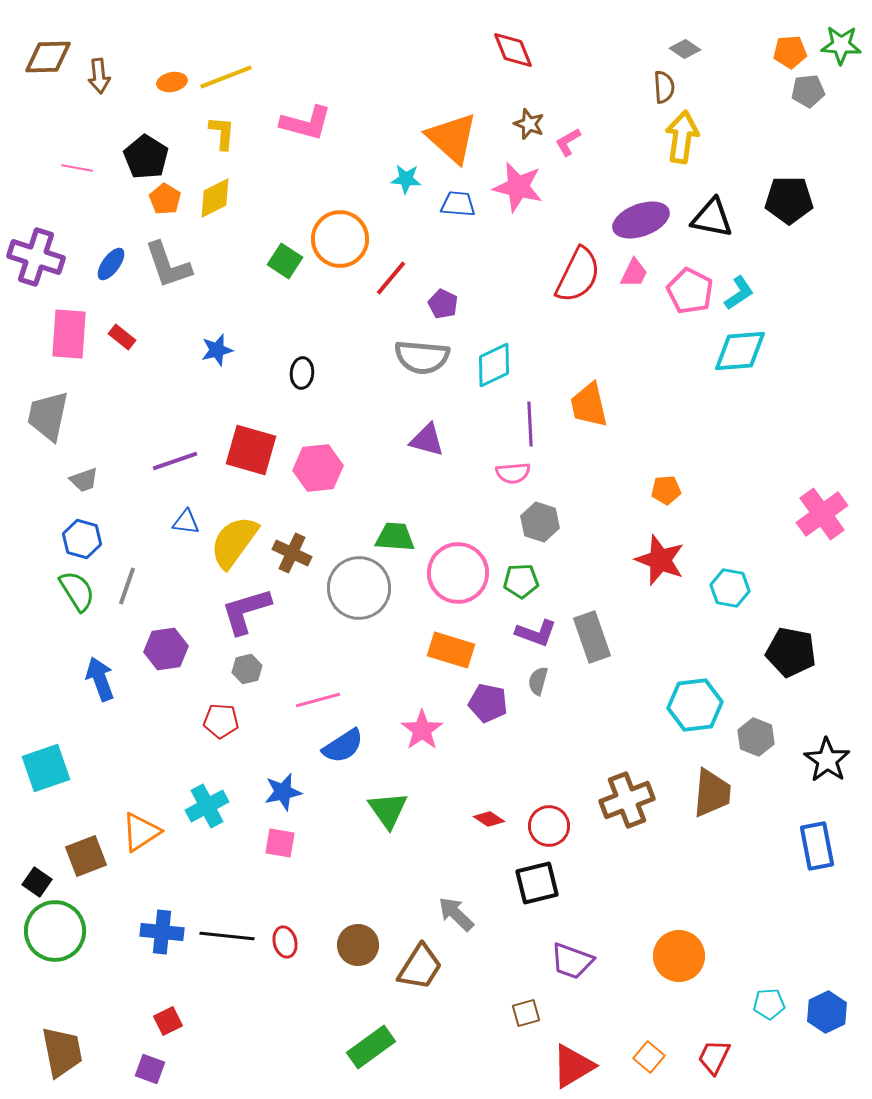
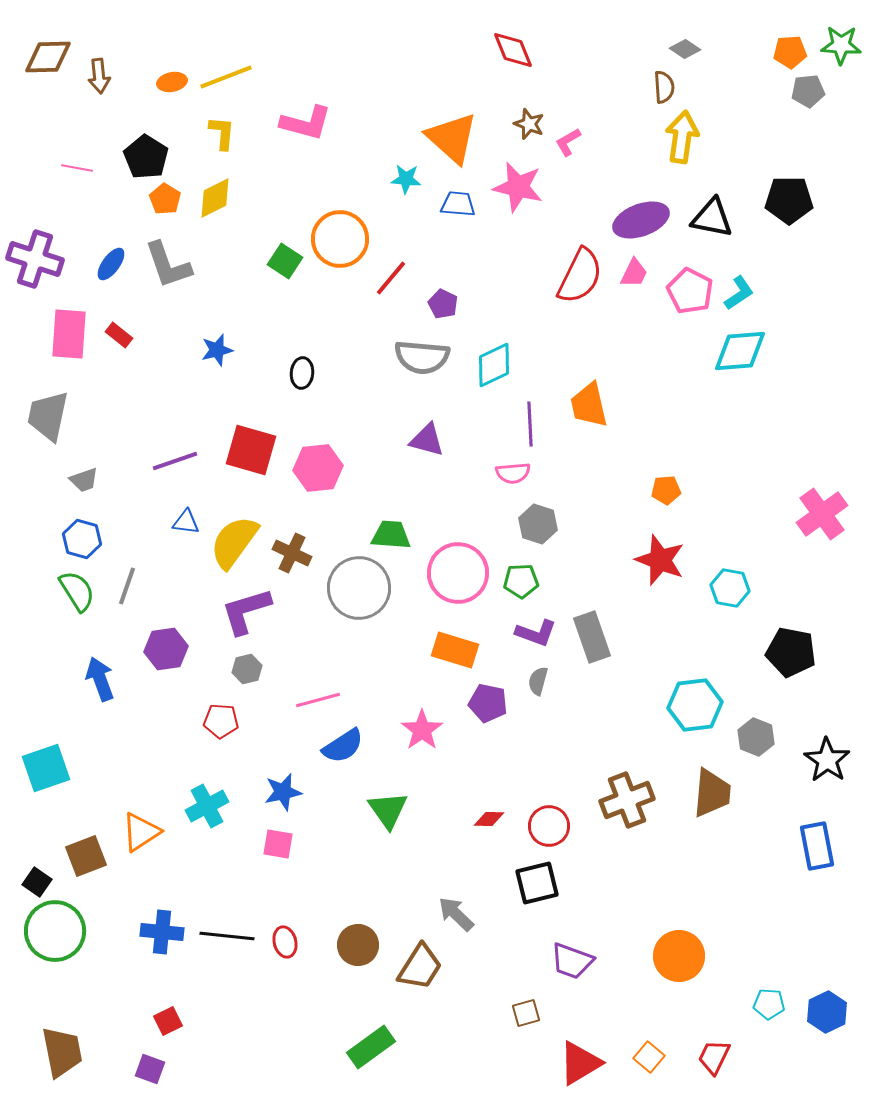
purple cross at (36, 257): moved 1 px left, 2 px down
red semicircle at (578, 275): moved 2 px right, 1 px down
red rectangle at (122, 337): moved 3 px left, 2 px up
gray hexagon at (540, 522): moved 2 px left, 2 px down
green trapezoid at (395, 537): moved 4 px left, 2 px up
orange rectangle at (451, 650): moved 4 px right
red diamond at (489, 819): rotated 32 degrees counterclockwise
pink square at (280, 843): moved 2 px left, 1 px down
cyan pentagon at (769, 1004): rotated 8 degrees clockwise
red triangle at (573, 1066): moved 7 px right, 3 px up
